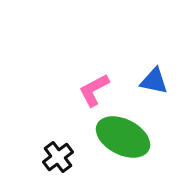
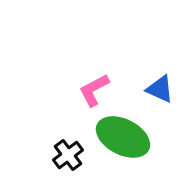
blue triangle: moved 6 px right, 8 px down; rotated 12 degrees clockwise
black cross: moved 10 px right, 2 px up
